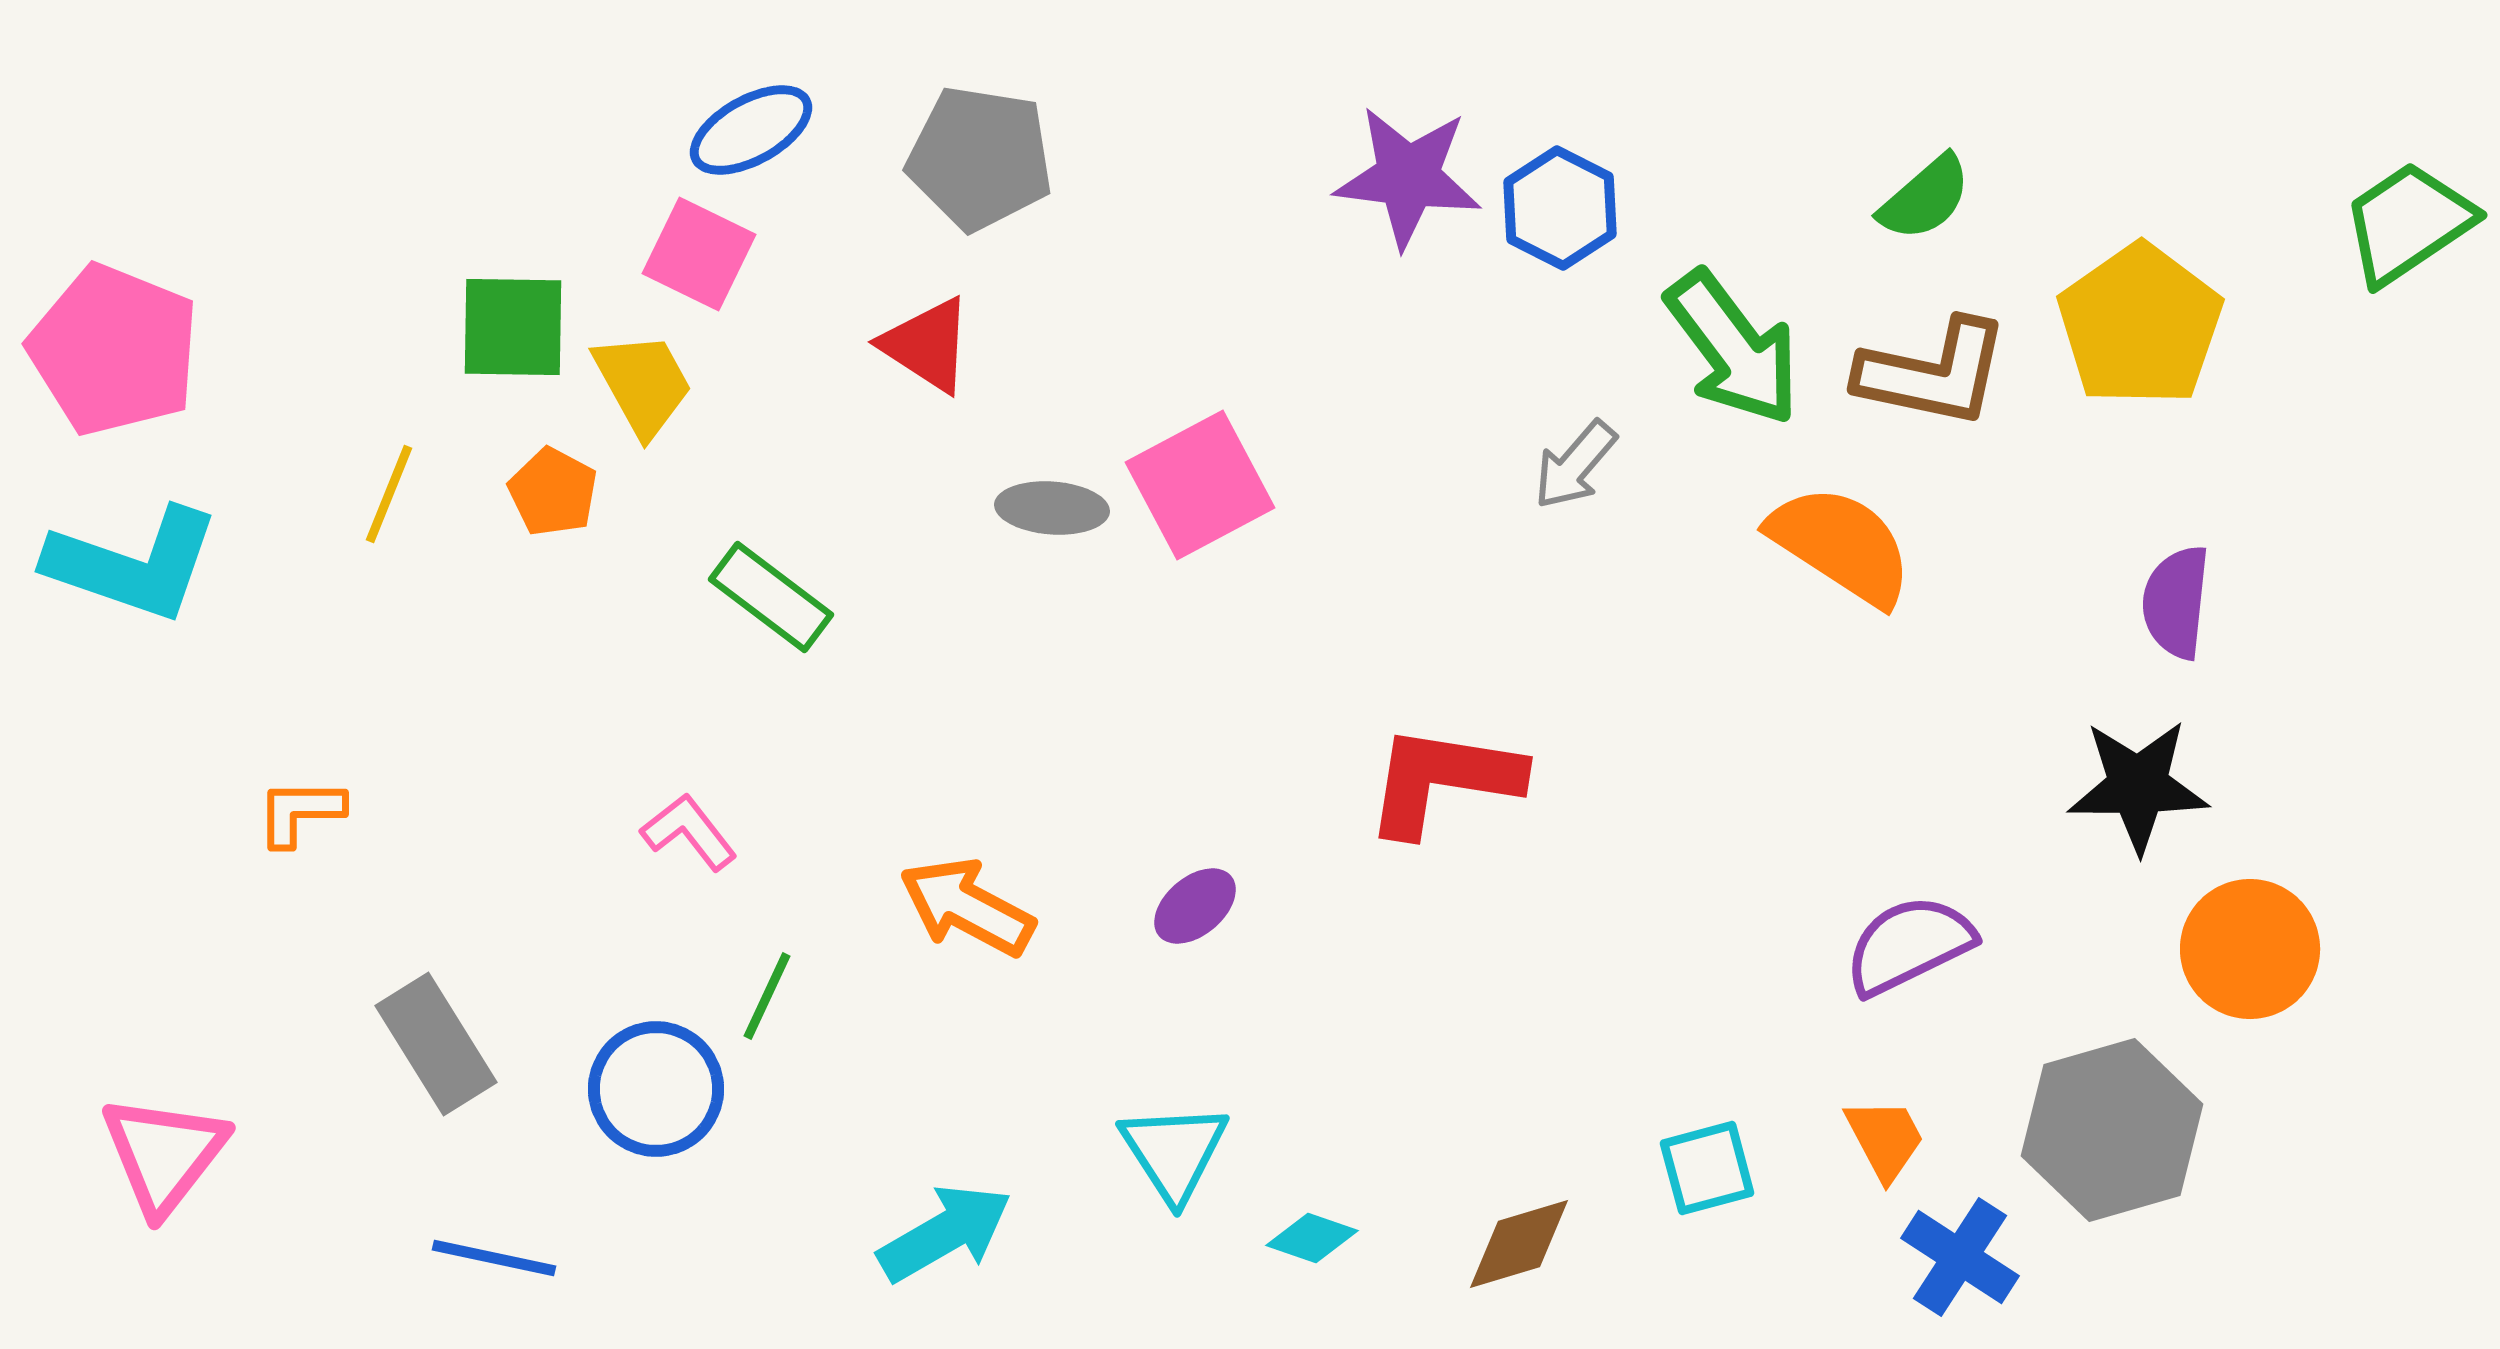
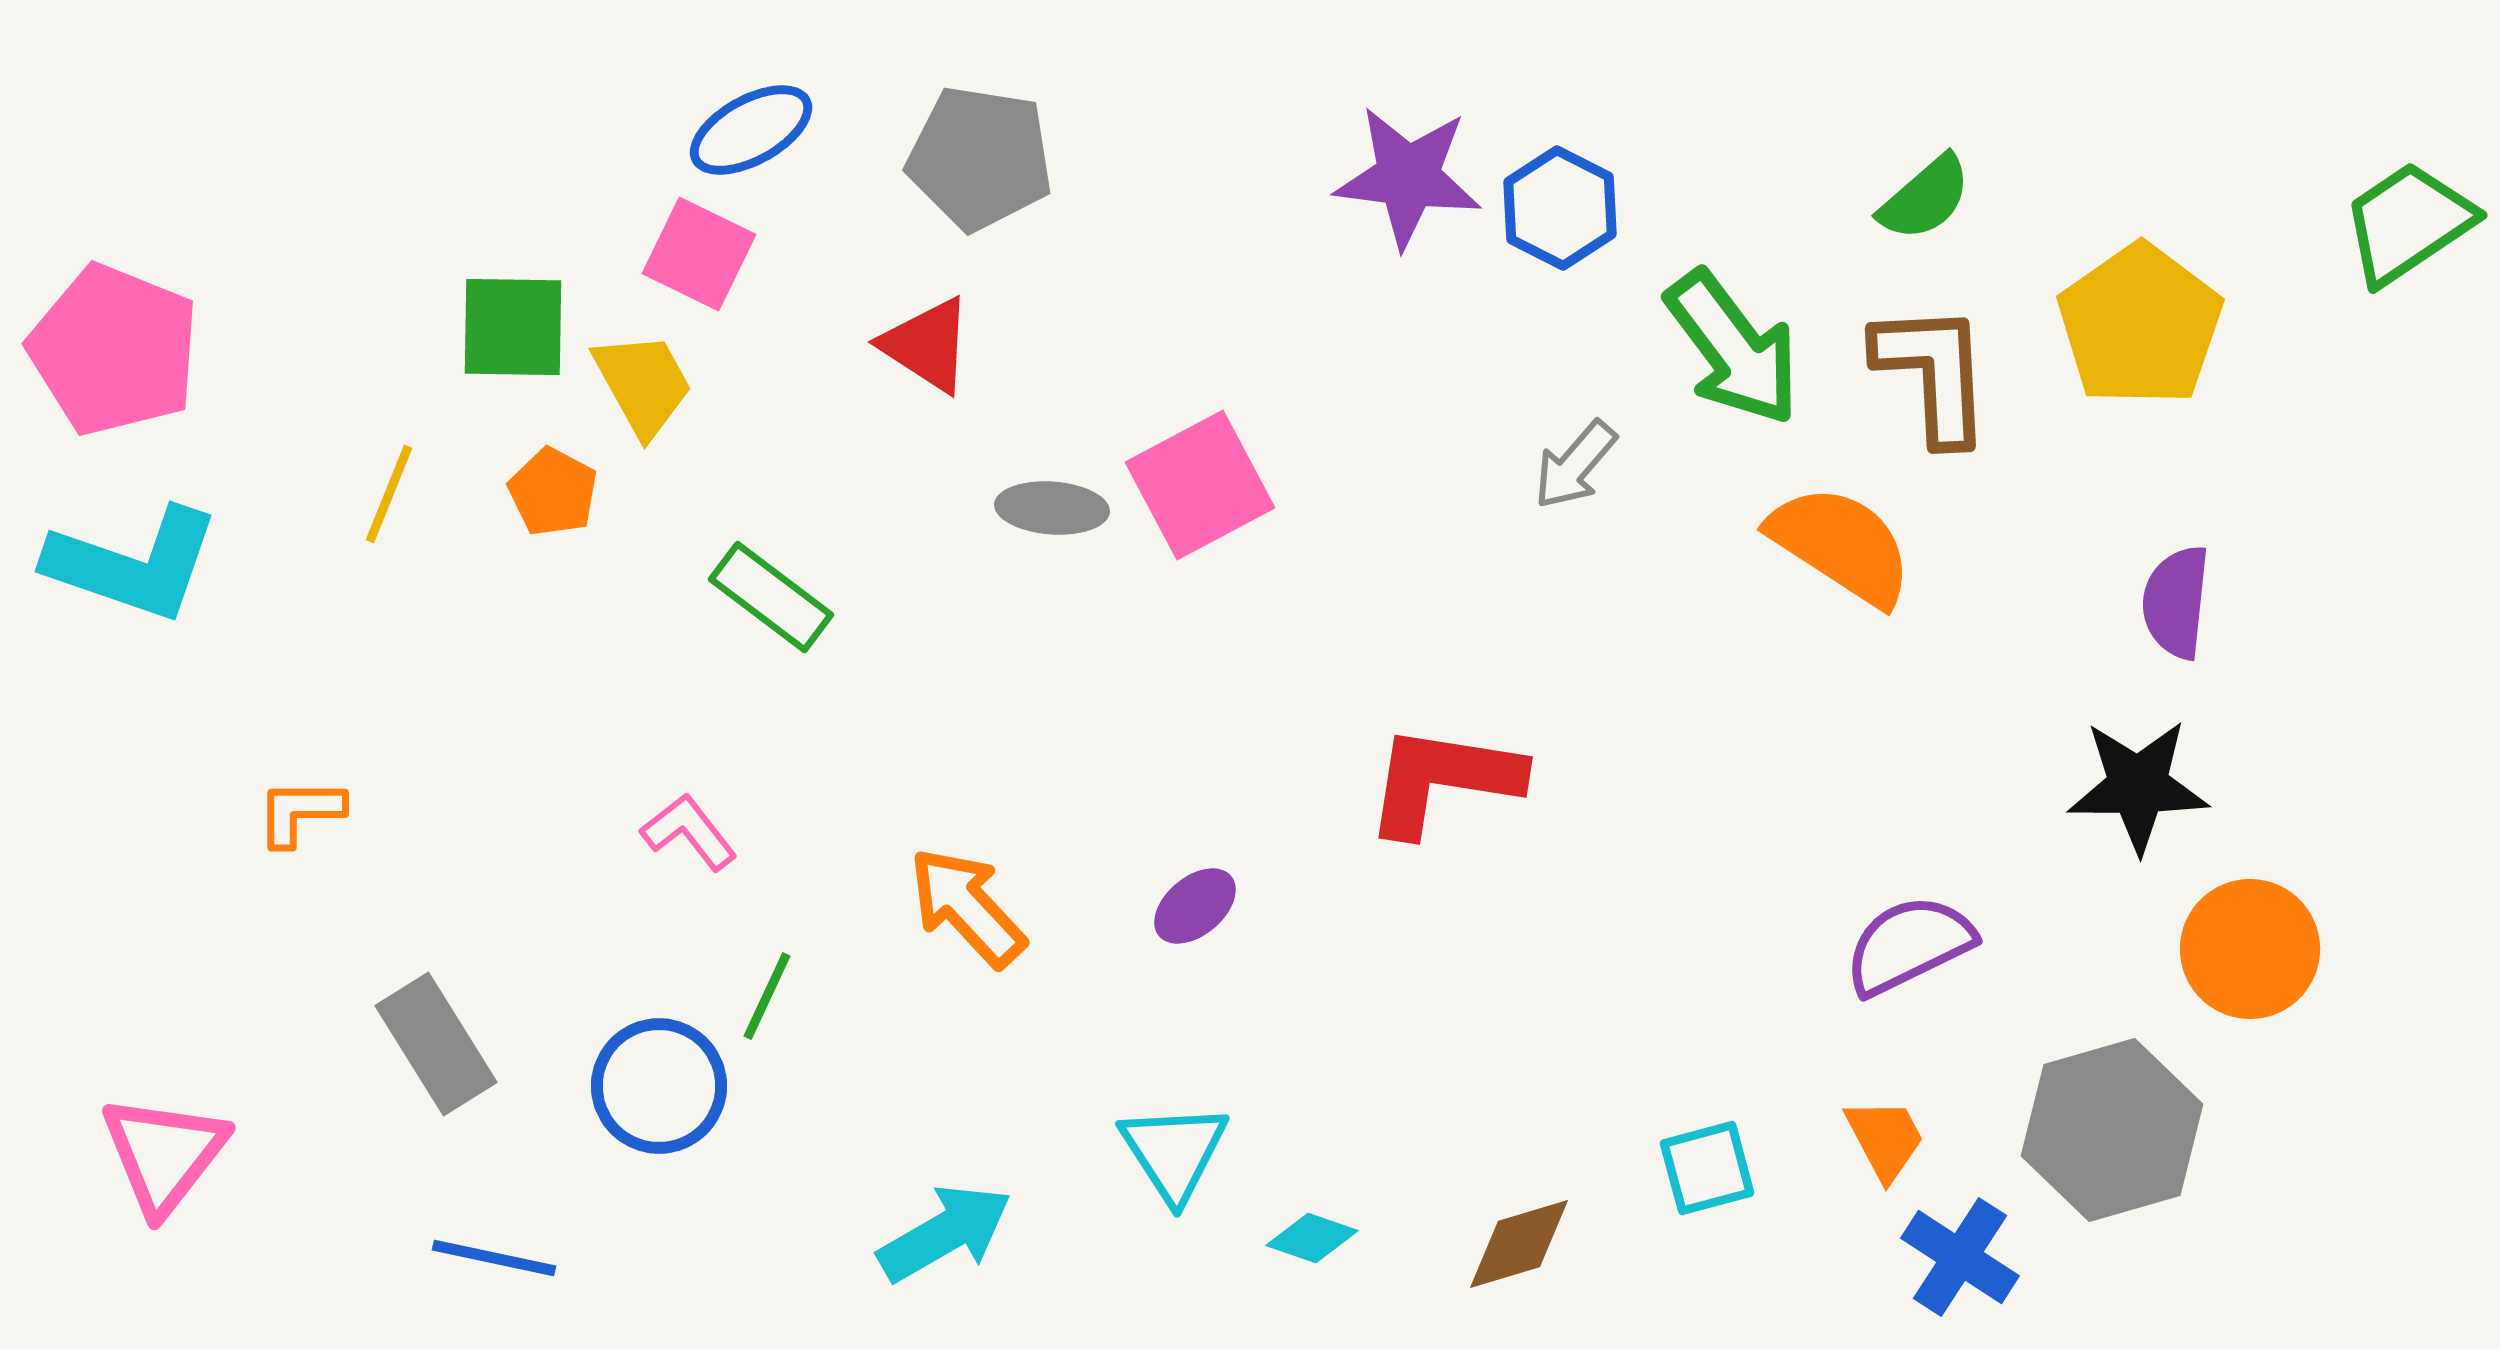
brown L-shape at (1933, 373): rotated 105 degrees counterclockwise
orange arrow at (967, 907): rotated 19 degrees clockwise
blue circle at (656, 1089): moved 3 px right, 3 px up
